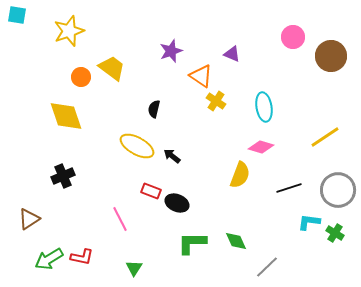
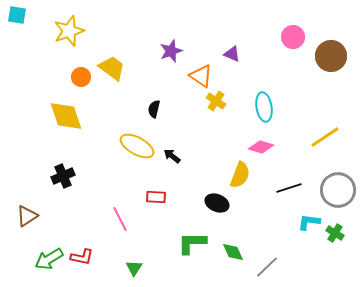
red rectangle: moved 5 px right, 6 px down; rotated 18 degrees counterclockwise
black ellipse: moved 40 px right
brown triangle: moved 2 px left, 3 px up
green diamond: moved 3 px left, 11 px down
